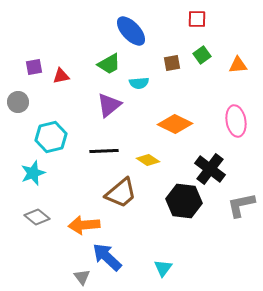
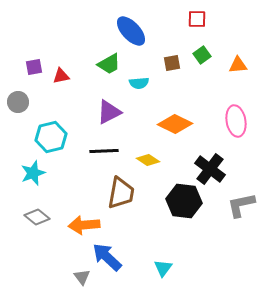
purple triangle: moved 7 px down; rotated 12 degrees clockwise
brown trapezoid: rotated 40 degrees counterclockwise
